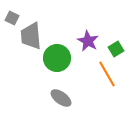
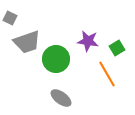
gray square: moved 2 px left
gray trapezoid: moved 4 px left, 6 px down; rotated 104 degrees counterclockwise
purple star: rotated 20 degrees counterclockwise
green square: moved 1 px right, 1 px up
green circle: moved 1 px left, 1 px down
